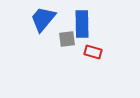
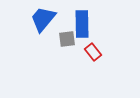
red rectangle: rotated 36 degrees clockwise
